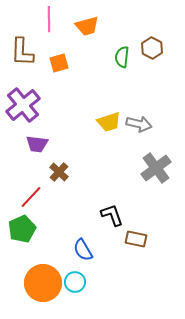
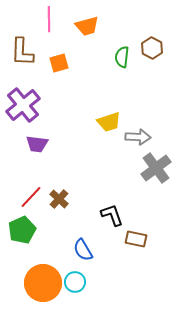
gray arrow: moved 1 px left, 13 px down; rotated 10 degrees counterclockwise
brown cross: moved 27 px down
green pentagon: moved 1 px down
